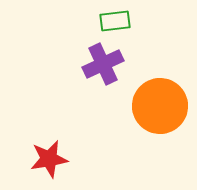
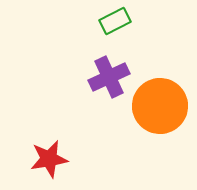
green rectangle: rotated 20 degrees counterclockwise
purple cross: moved 6 px right, 13 px down
